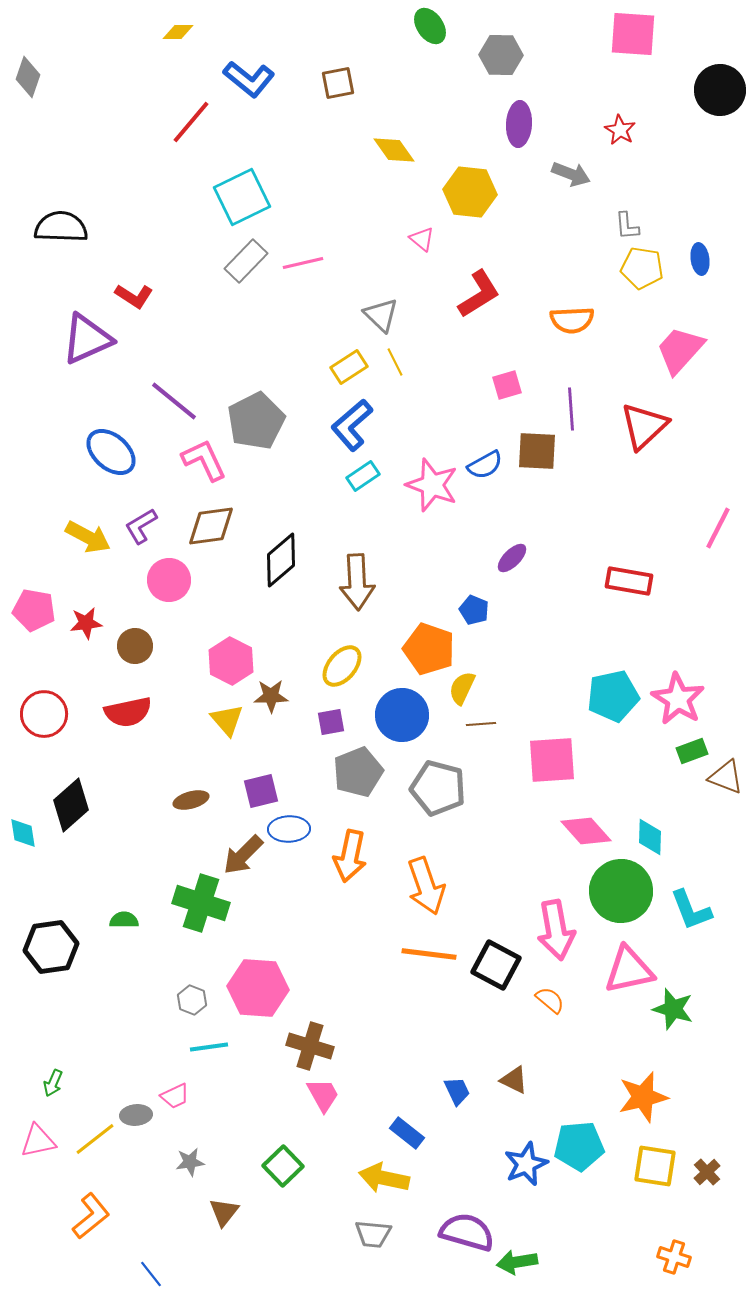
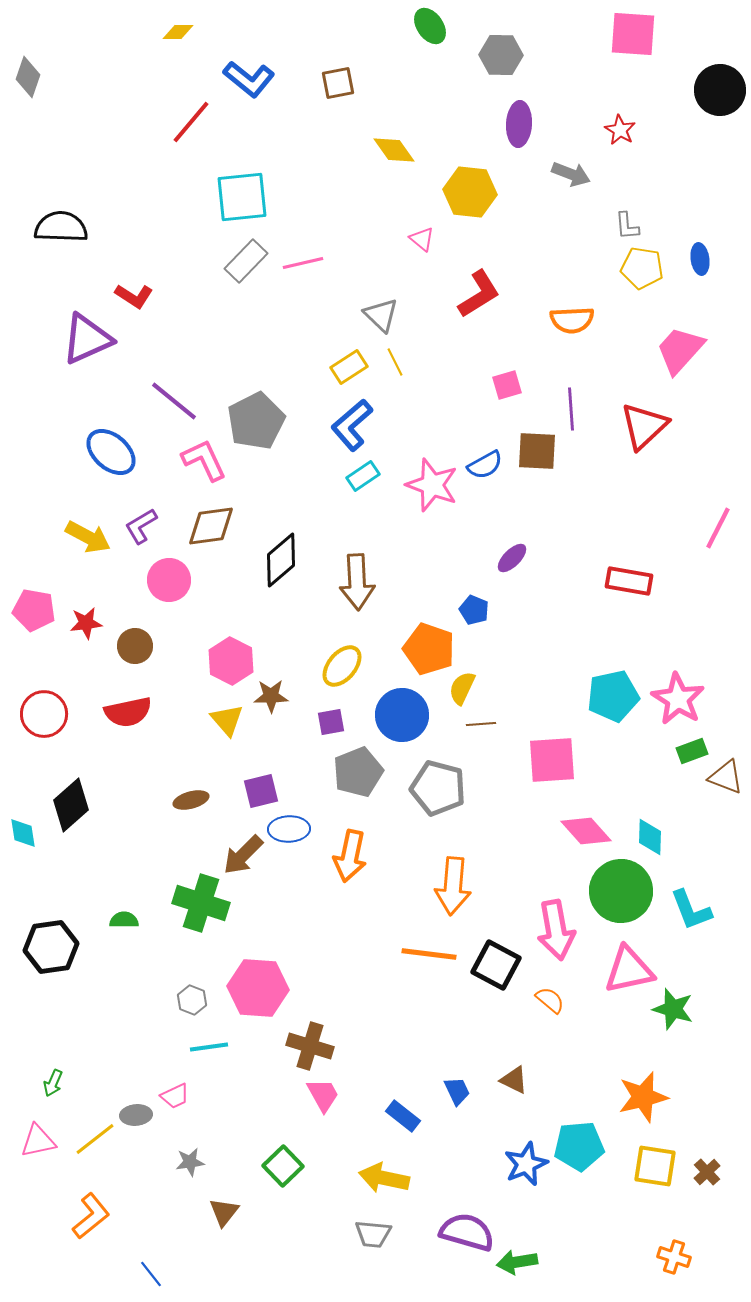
cyan square at (242, 197): rotated 20 degrees clockwise
orange arrow at (426, 886): moved 27 px right; rotated 24 degrees clockwise
blue rectangle at (407, 1133): moved 4 px left, 17 px up
